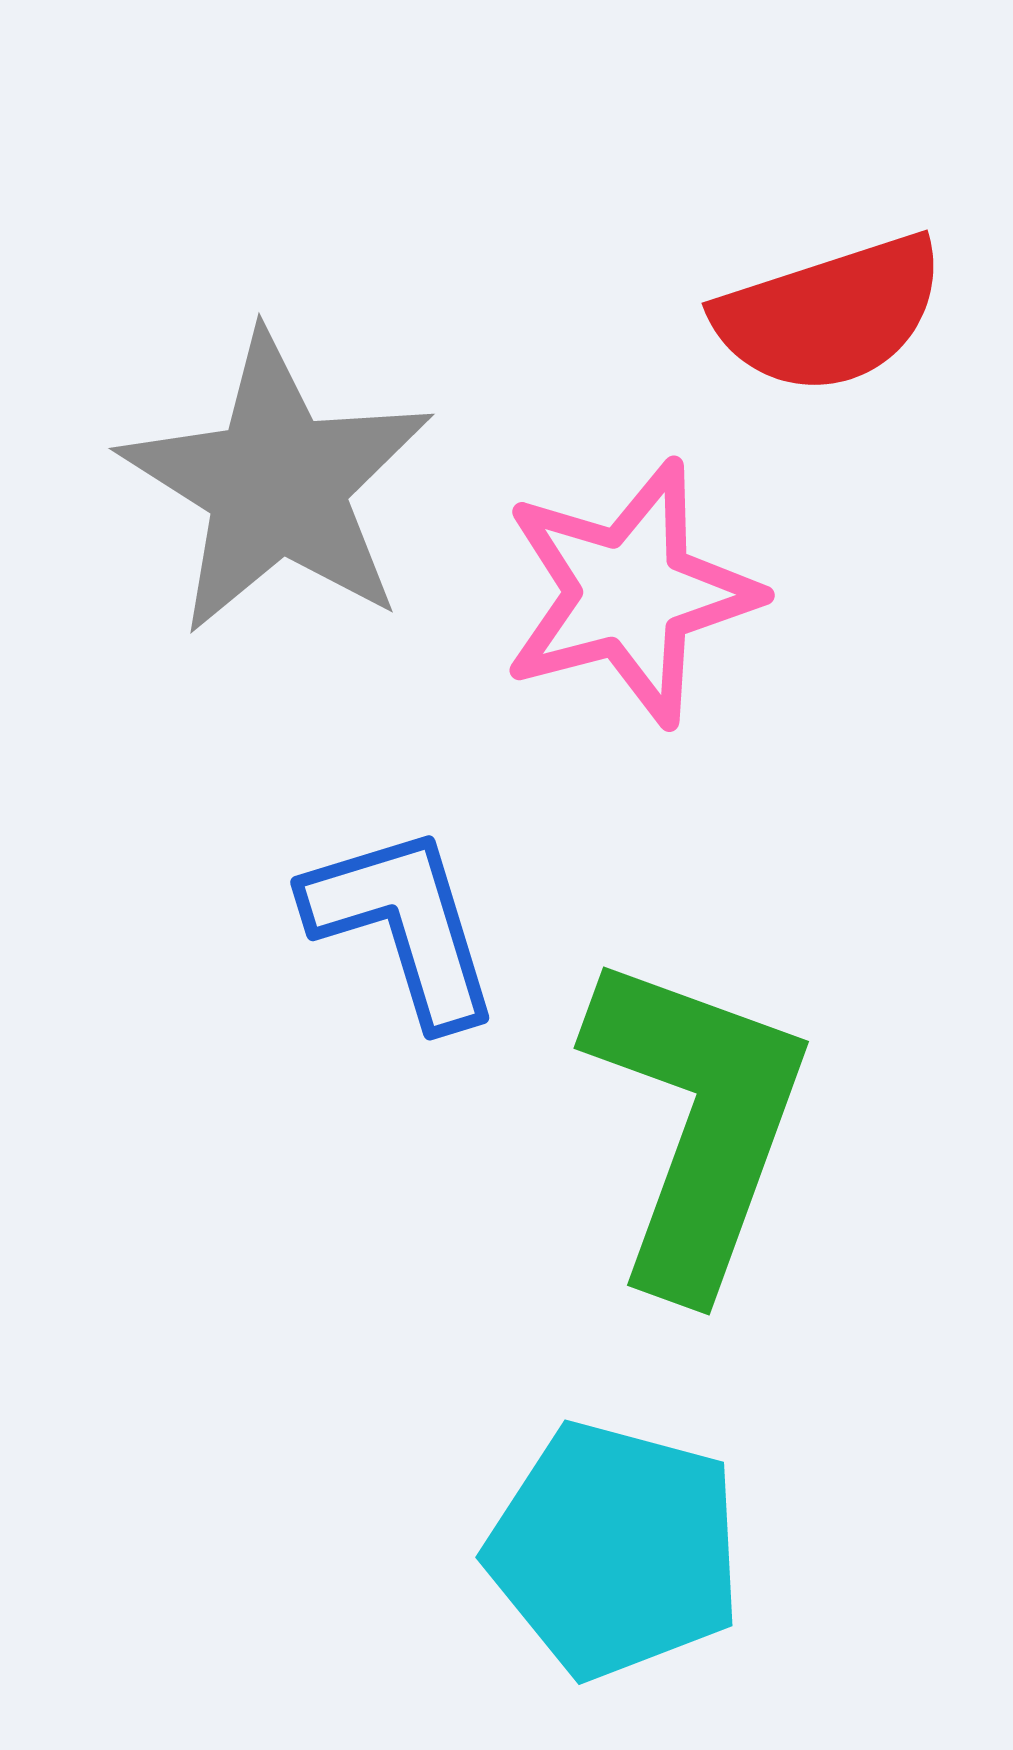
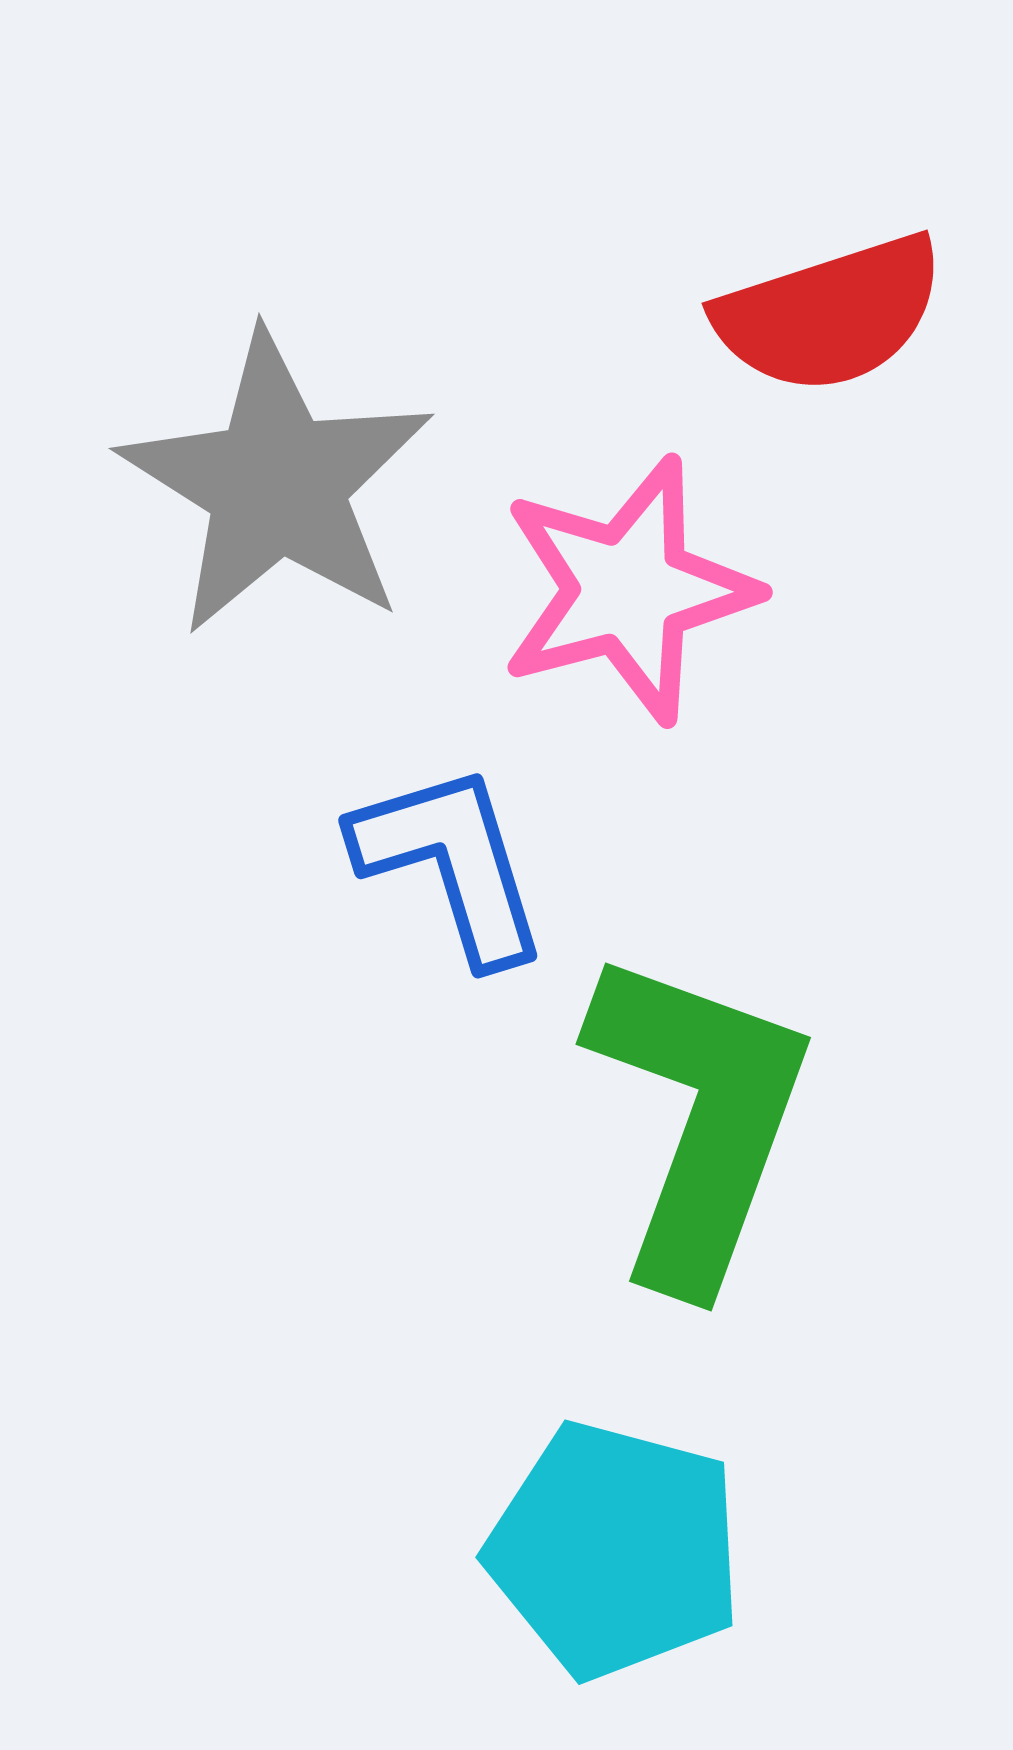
pink star: moved 2 px left, 3 px up
blue L-shape: moved 48 px right, 62 px up
green L-shape: moved 2 px right, 4 px up
